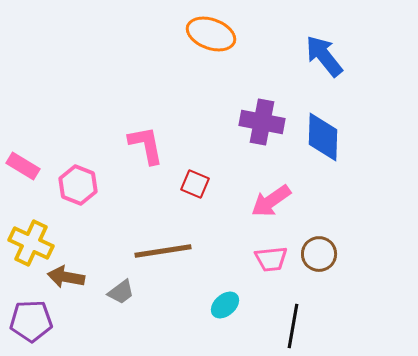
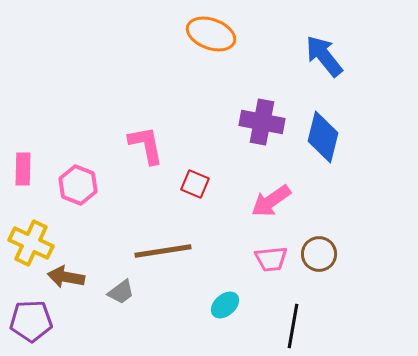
blue diamond: rotated 12 degrees clockwise
pink rectangle: moved 3 px down; rotated 60 degrees clockwise
